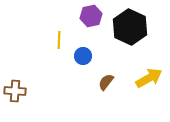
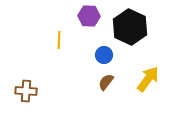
purple hexagon: moved 2 px left; rotated 15 degrees clockwise
blue circle: moved 21 px right, 1 px up
yellow arrow: moved 1 px left, 1 px down; rotated 24 degrees counterclockwise
brown cross: moved 11 px right
